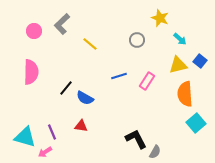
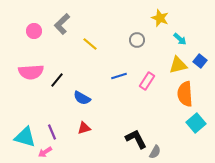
pink semicircle: rotated 85 degrees clockwise
black line: moved 9 px left, 8 px up
blue semicircle: moved 3 px left
red triangle: moved 3 px right, 2 px down; rotated 24 degrees counterclockwise
